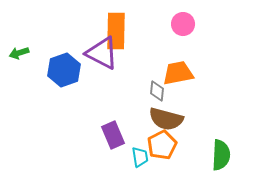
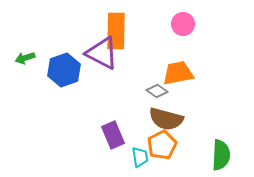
green arrow: moved 6 px right, 5 px down
gray diamond: rotated 60 degrees counterclockwise
